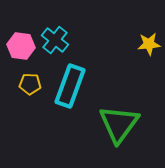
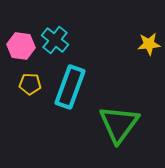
cyan rectangle: moved 1 px down
